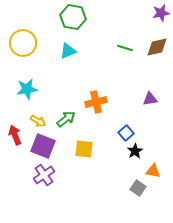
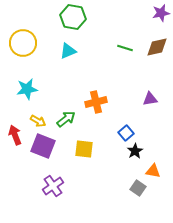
purple cross: moved 9 px right, 11 px down
